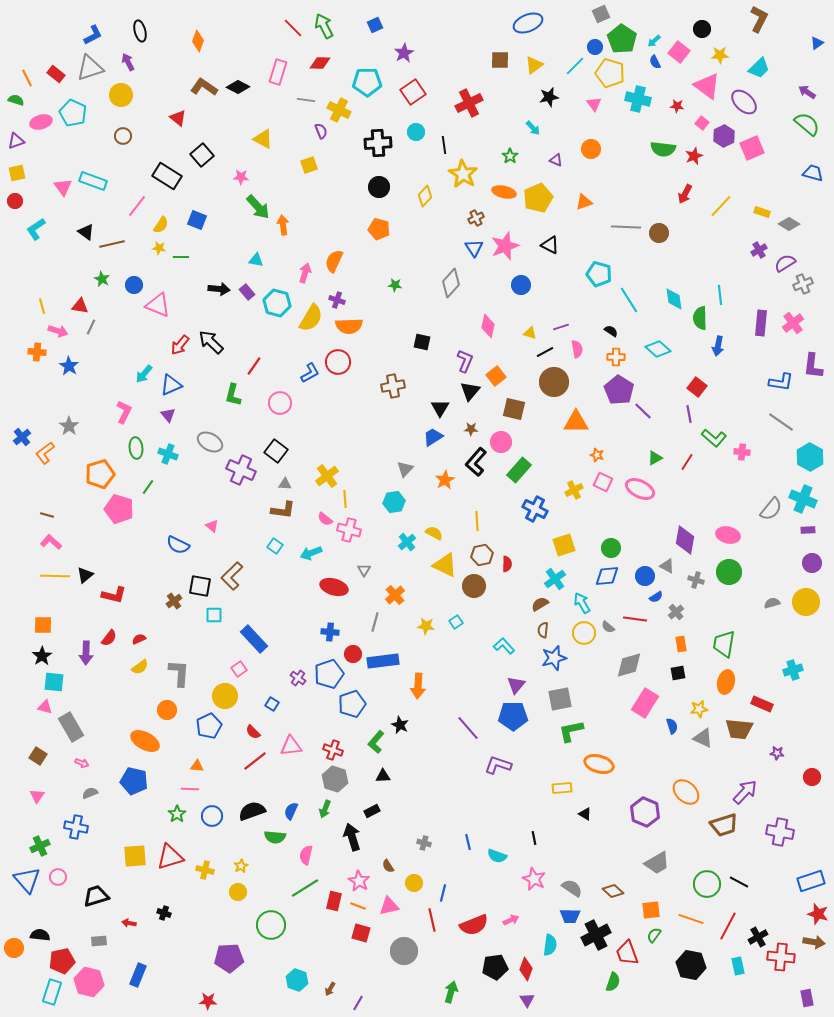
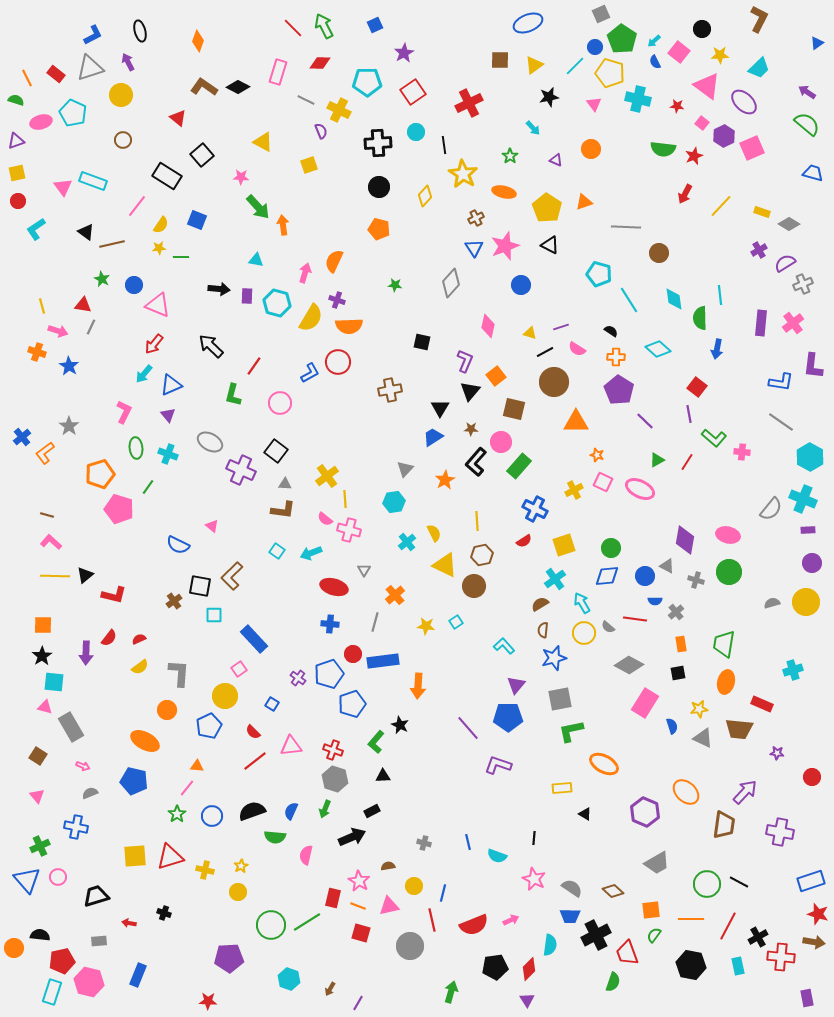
gray line at (306, 100): rotated 18 degrees clockwise
brown circle at (123, 136): moved 4 px down
yellow triangle at (263, 139): moved 3 px down
yellow pentagon at (538, 198): moved 9 px right, 10 px down; rotated 16 degrees counterclockwise
red circle at (15, 201): moved 3 px right
brown circle at (659, 233): moved 20 px down
yellow star at (159, 248): rotated 16 degrees counterclockwise
purple rectangle at (247, 292): moved 4 px down; rotated 42 degrees clockwise
red triangle at (80, 306): moved 3 px right, 1 px up
black arrow at (211, 342): moved 4 px down
red arrow at (180, 345): moved 26 px left, 1 px up
blue arrow at (718, 346): moved 1 px left, 3 px down
pink semicircle at (577, 349): rotated 132 degrees clockwise
orange cross at (37, 352): rotated 12 degrees clockwise
brown cross at (393, 386): moved 3 px left, 4 px down
purple line at (643, 411): moved 2 px right, 10 px down
green triangle at (655, 458): moved 2 px right, 2 px down
green rectangle at (519, 470): moved 4 px up
yellow semicircle at (434, 533): rotated 36 degrees clockwise
cyan square at (275, 546): moved 2 px right, 5 px down
red semicircle at (507, 564): moved 17 px right, 23 px up; rotated 56 degrees clockwise
blue semicircle at (656, 597): moved 1 px left, 4 px down; rotated 32 degrees clockwise
blue cross at (330, 632): moved 8 px up
gray diamond at (629, 665): rotated 44 degrees clockwise
blue pentagon at (513, 716): moved 5 px left, 1 px down
pink arrow at (82, 763): moved 1 px right, 3 px down
orange ellipse at (599, 764): moved 5 px right; rotated 12 degrees clockwise
pink line at (190, 789): moved 3 px left, 1 px up; rotated 54 degrees counterclockwise
pink triangle at (37, 796): rotated 14 degrees counterclockwise
brown trapezoid at (724, 825): rotated 64 degrees counterclockwise
black arrow at (352, 837): rotated 84 degrees clockwise
black line at (534, 838): rotated 16 degrees clockwise
brown semicircle at (388, 866): rotated 112 degrees clockwise
yellow circle at (414, 883): moved 3 px down
green line at (305, 888): moved 2 px right, 34 px down
red rectangle at (334, 901): moved 1 px left, 3 px up
orange line at (691, 919): rotated 20 degrees counterclockwise
gray circle at (404, 951): moved 6 px right, 5 px up
red diamond at (526, 969): moved 3 px right; rotated 25 degrees clockwise
cyan hexagon at (297, 980): moved 8 px left, 1 px up
